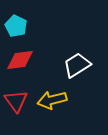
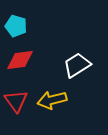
cyan pentagon: rotated 10 degrees counterclockwise
